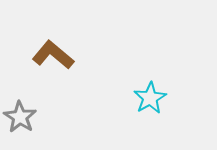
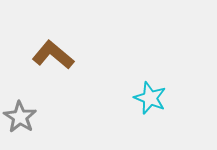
cyan star: rotated 20 degrees counterclockwise
